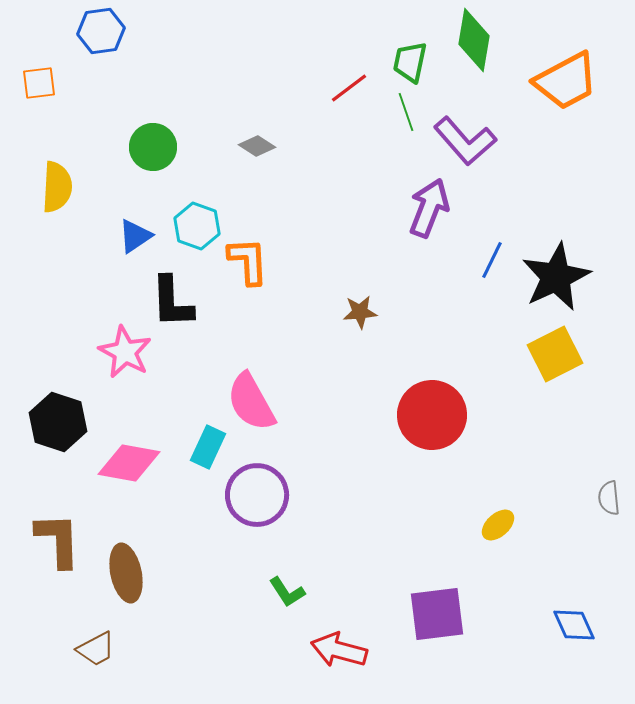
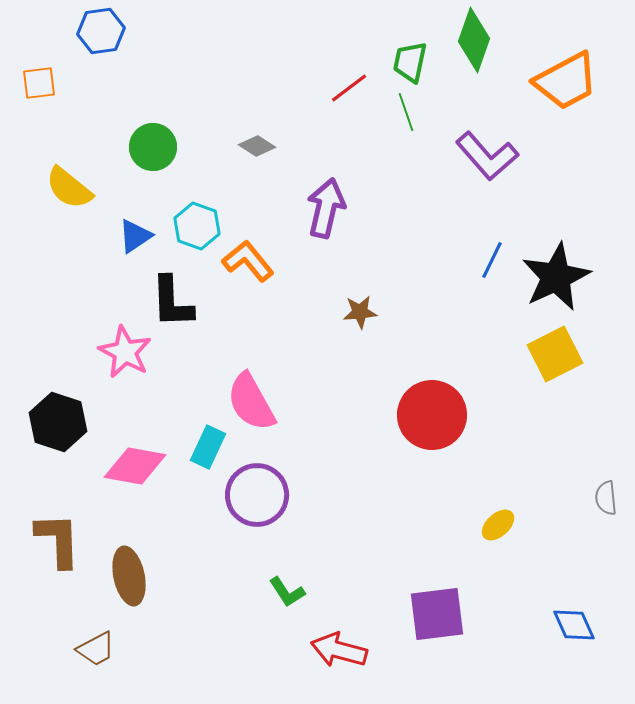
green diamond: rotated 10 degrees clockwise
purple L-shape: moved 22 px right, 15 px down
yellow semicircle: moved 12 px right, 1 px down; rotated 126 degrees clockwise
purple arrow: moved 103 px left; rotated 8 degrees counterclockwise
orange L-shape: rotated 36 degrees counterclockwise
pink diamond: moved 6 px right, 3 px down
gray semicircle: moved 3 px left
brown ellipse: moved 3 px right, 3 px down
